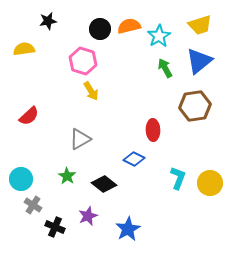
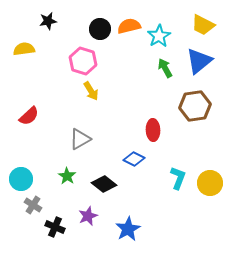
yellow trapezoid: moved 3 px right; rotated 45 degrees clockwise
